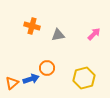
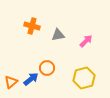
pink arrow: moved 8 px left, 7 px down
blue arrow: rotated 21 degrees counterclockwise
orange triangle: moved 1 px left, 1 px up
